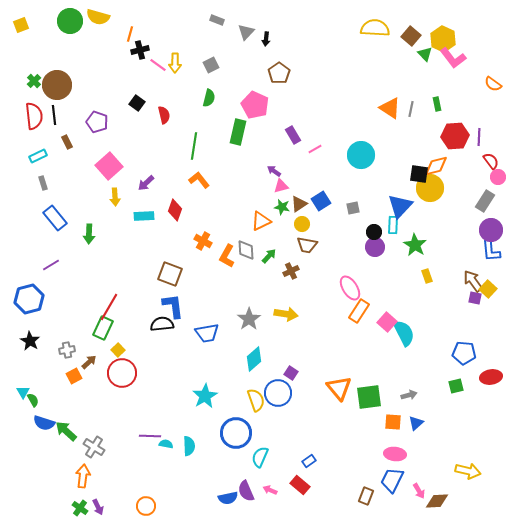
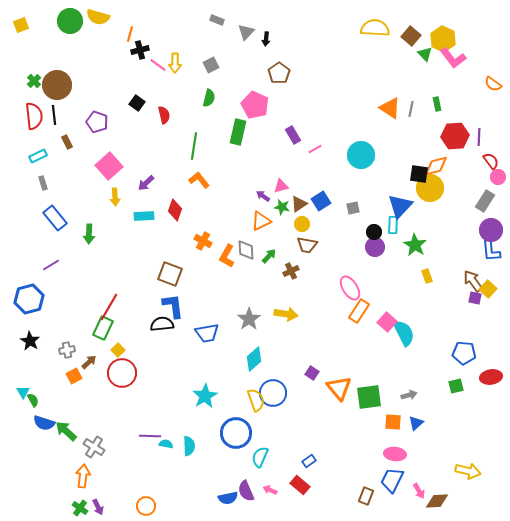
purple arrow at (274, 171): moved 11 px left, 25 px down
purple square at (291, 373): moved 21 px right
blue circle at (278, 393): moved 5 px left
